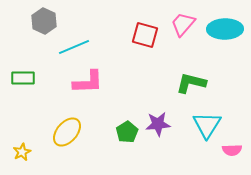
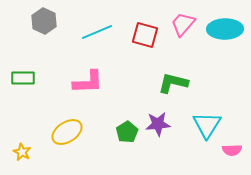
cyan line: moved 23 px right, 15 px up
green L-shape: moved 18 px left
yellow ellipse: rotated 16 degrees clockwise
yellow star: rotated 18 degrees counterclockwise
